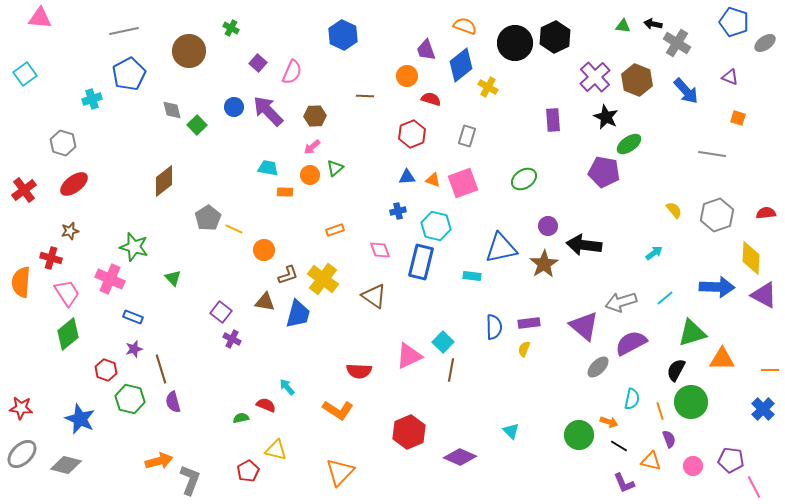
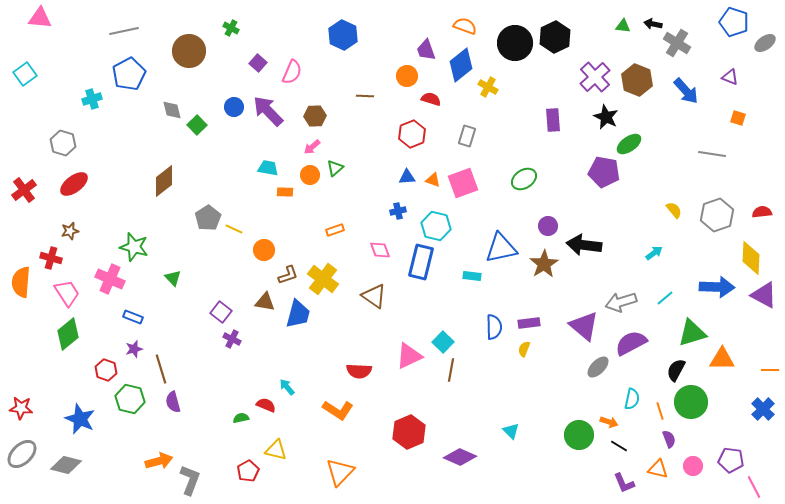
red semicircle at (766, 213): moved 4 px left, 1 px up
orange triangle at (651, 461): moved 7 px right, 8 px down
